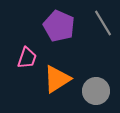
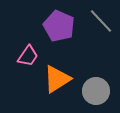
gray line: moved 2 px left, 2 px up; rotated 12 degrees counterclockwise
pink trapezoid: moved 1 px right, 2 px up; rotated 15 degrees clockwise
